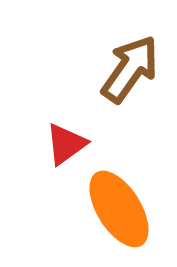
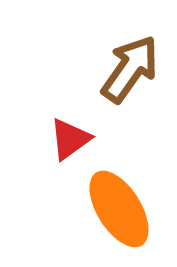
red triangle: moved 4 px right, 5 px up
